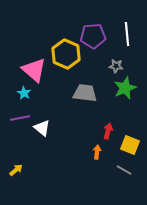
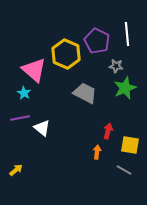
purple pentagon: moved 4 px right, 5 px down; rotated 30 degrees clockwise
gray trapezoid: rotated 20 degrees clockwise
yellow square: rotated 12 degrees counterclockwise
